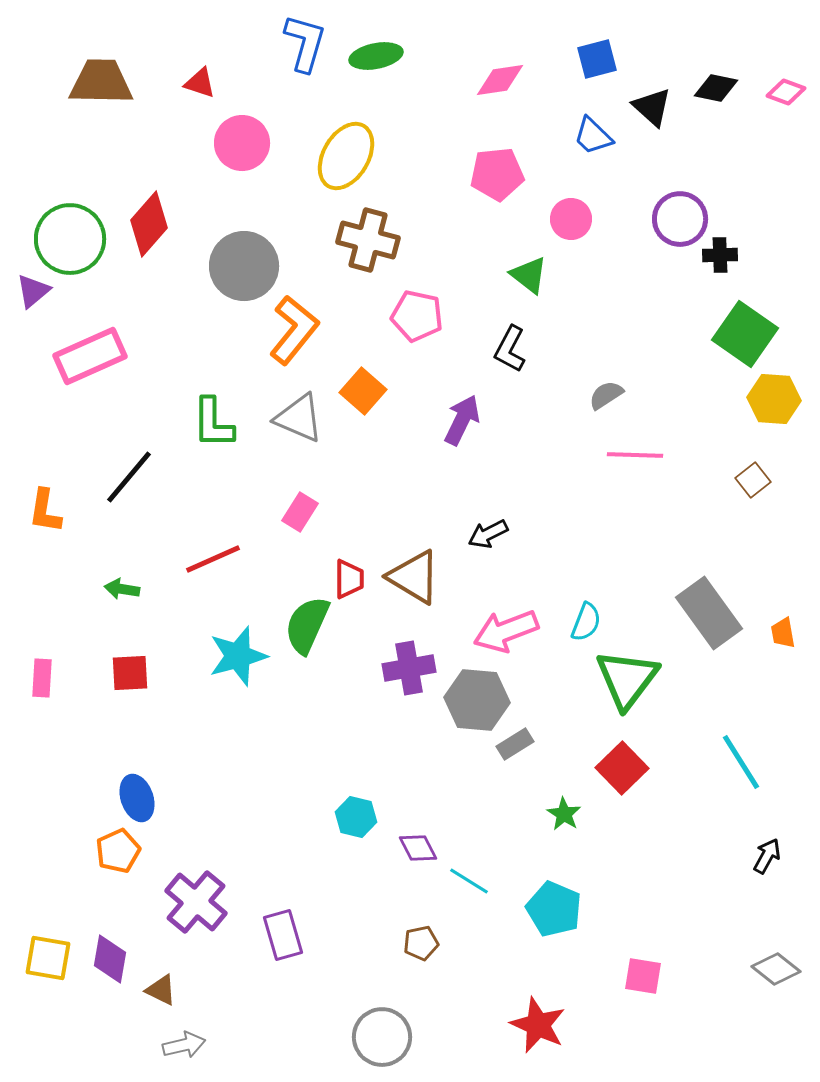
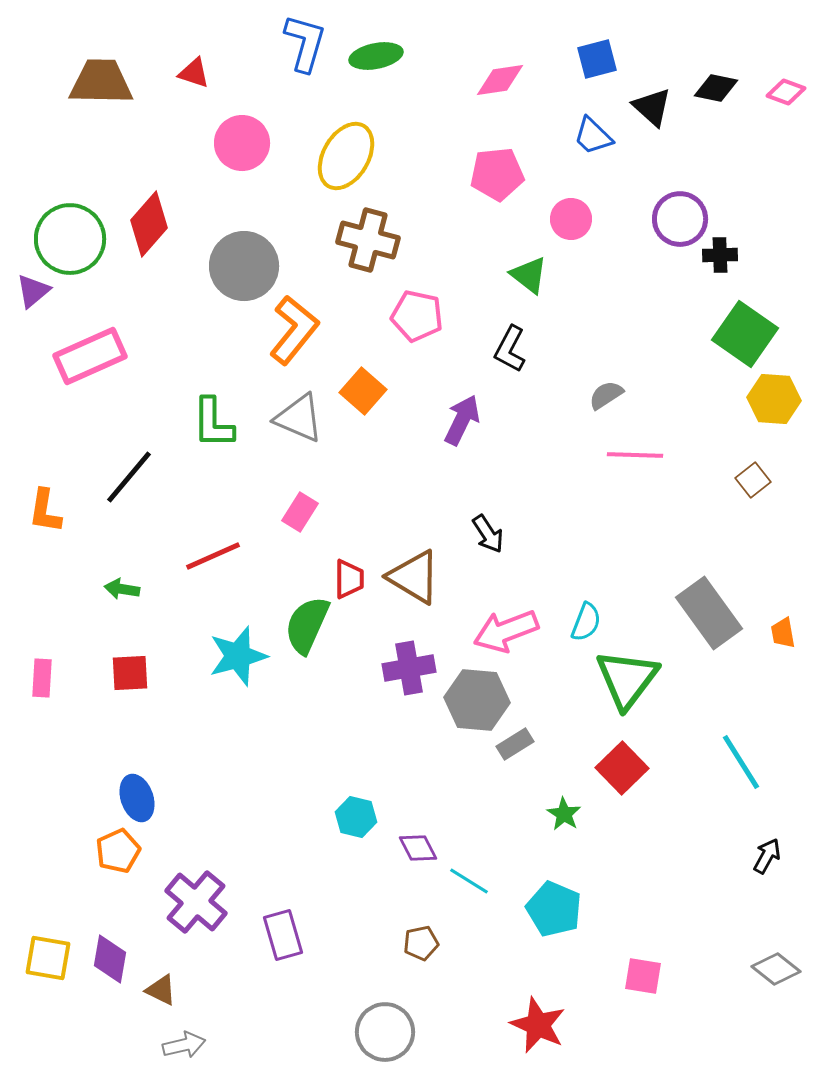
red triangle at (200, 83): moved 6 px left, 10 px up
black arrow at (488, 534): rotated 96 degrees counterclockwise
red line at (213, 559): moved 3 px up
gray circle at (382, 1037): moved 3 px right, 5 px up
